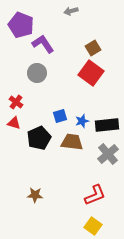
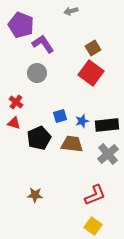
brown trapezoid: moved 2 px down
